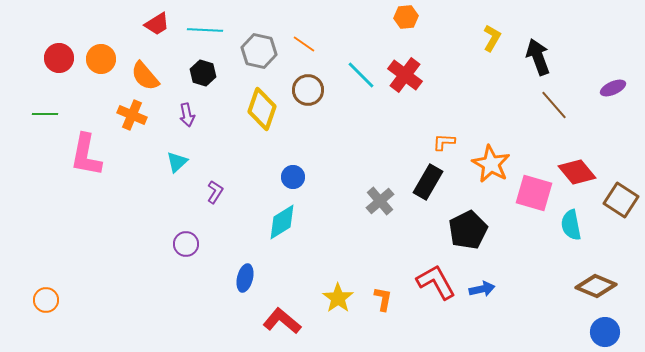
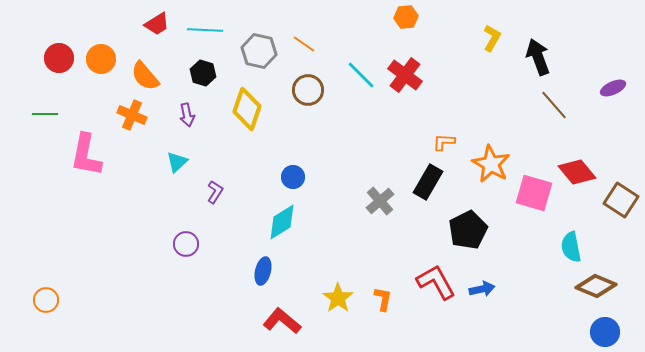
yellow diamond at (262, 109): moved 15 px left
cyan semicircle at (571, 225): moved 22 px down
blue ellipse at (245, 278): moved 18 px right, 7 px up
